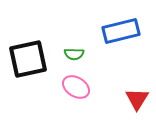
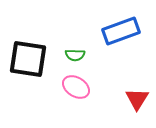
blue rectangle: rotated 6 degrees counterclockwise
green semicircle: moved 1 px right, 1 px down
black square: rotated 21 degrees clockwise
